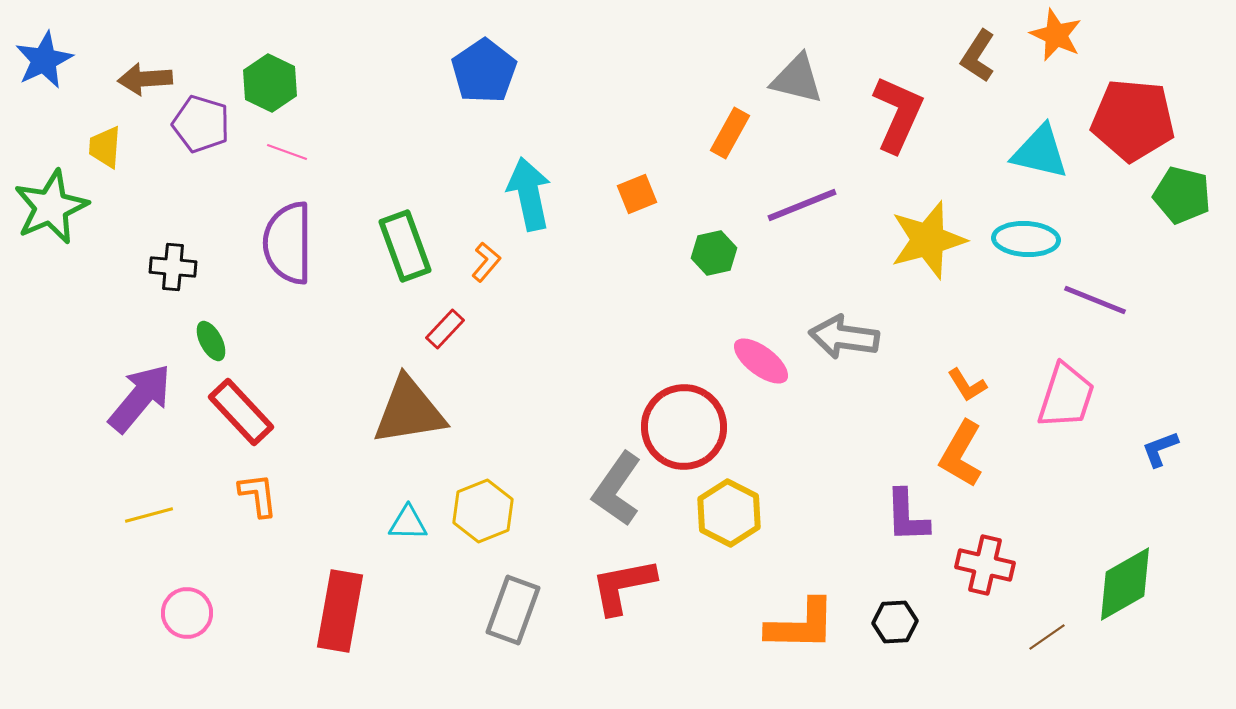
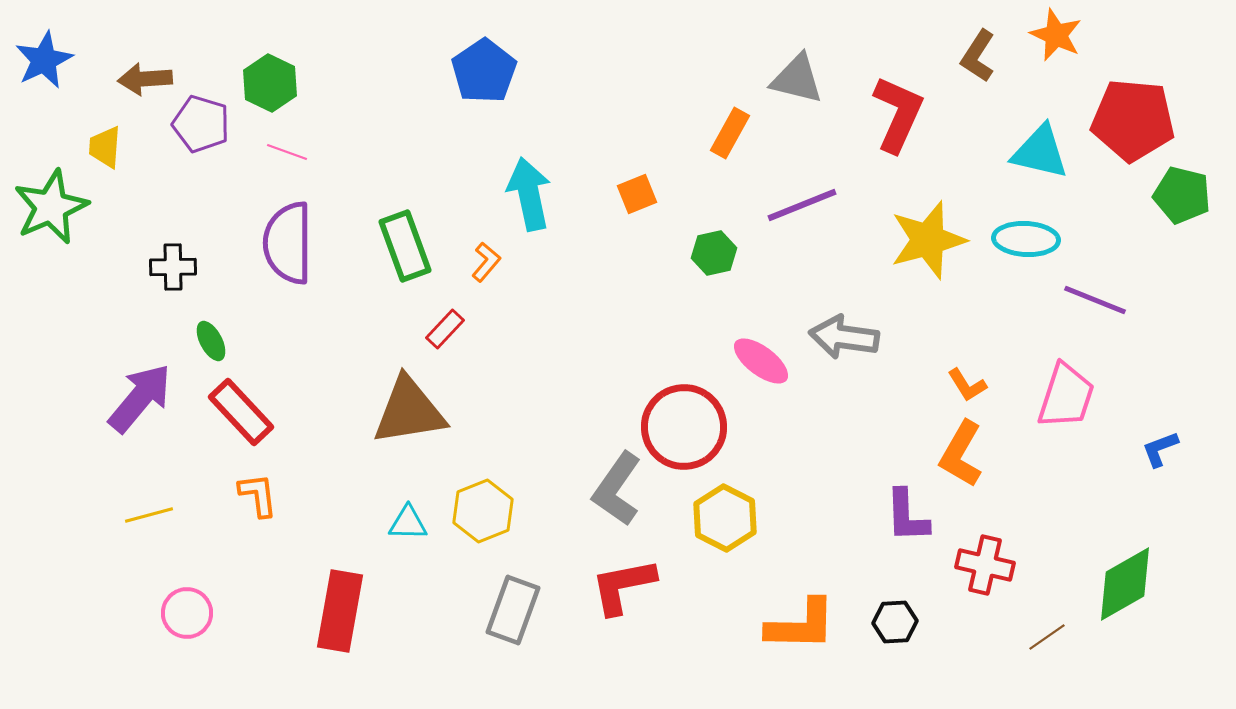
black cross at (173, 267): rotated 6 degrees counterclockwise
yellow hexagon at (729, 513): moved 4 px left, 5 px down
